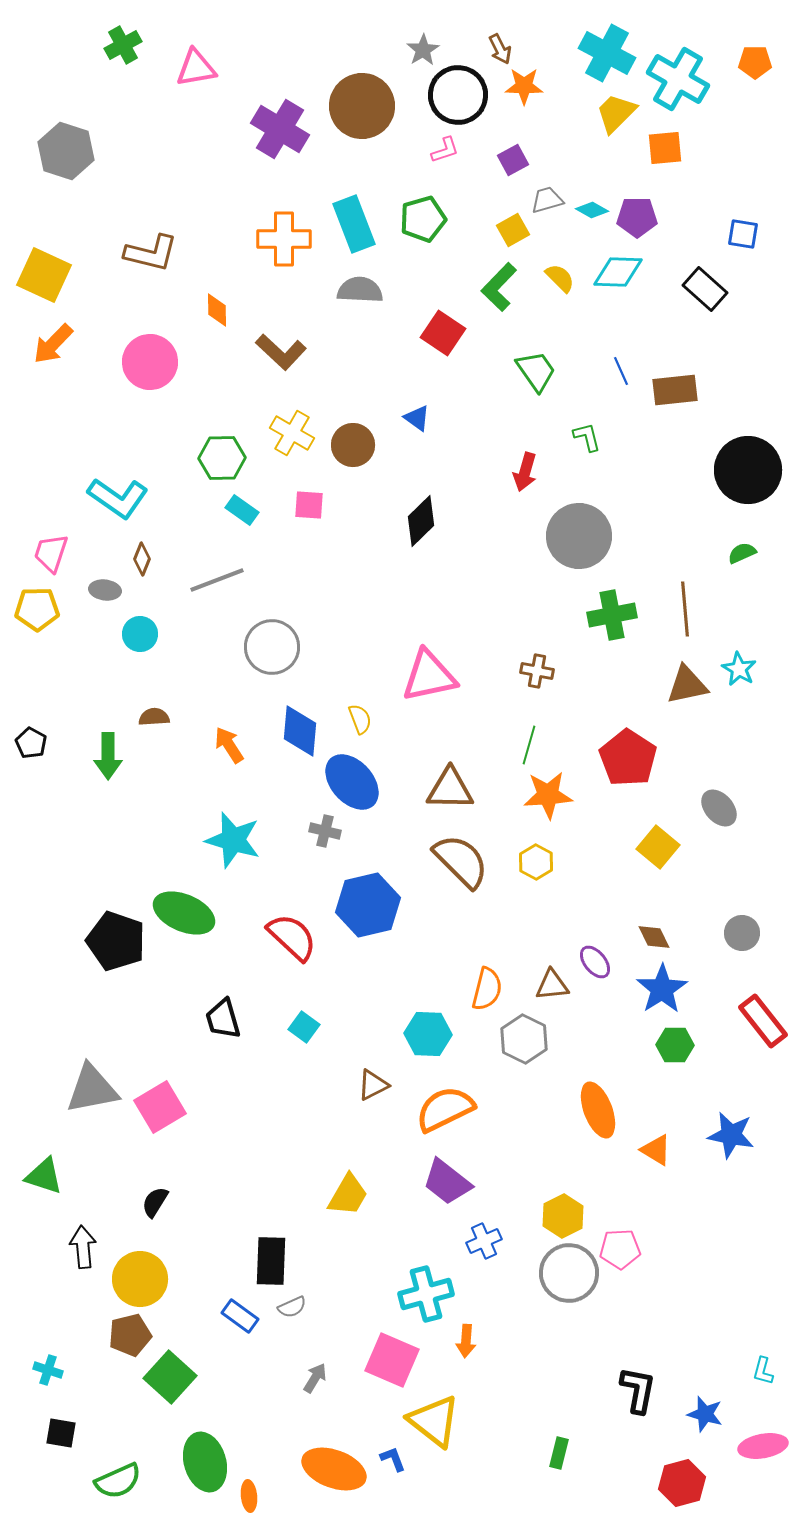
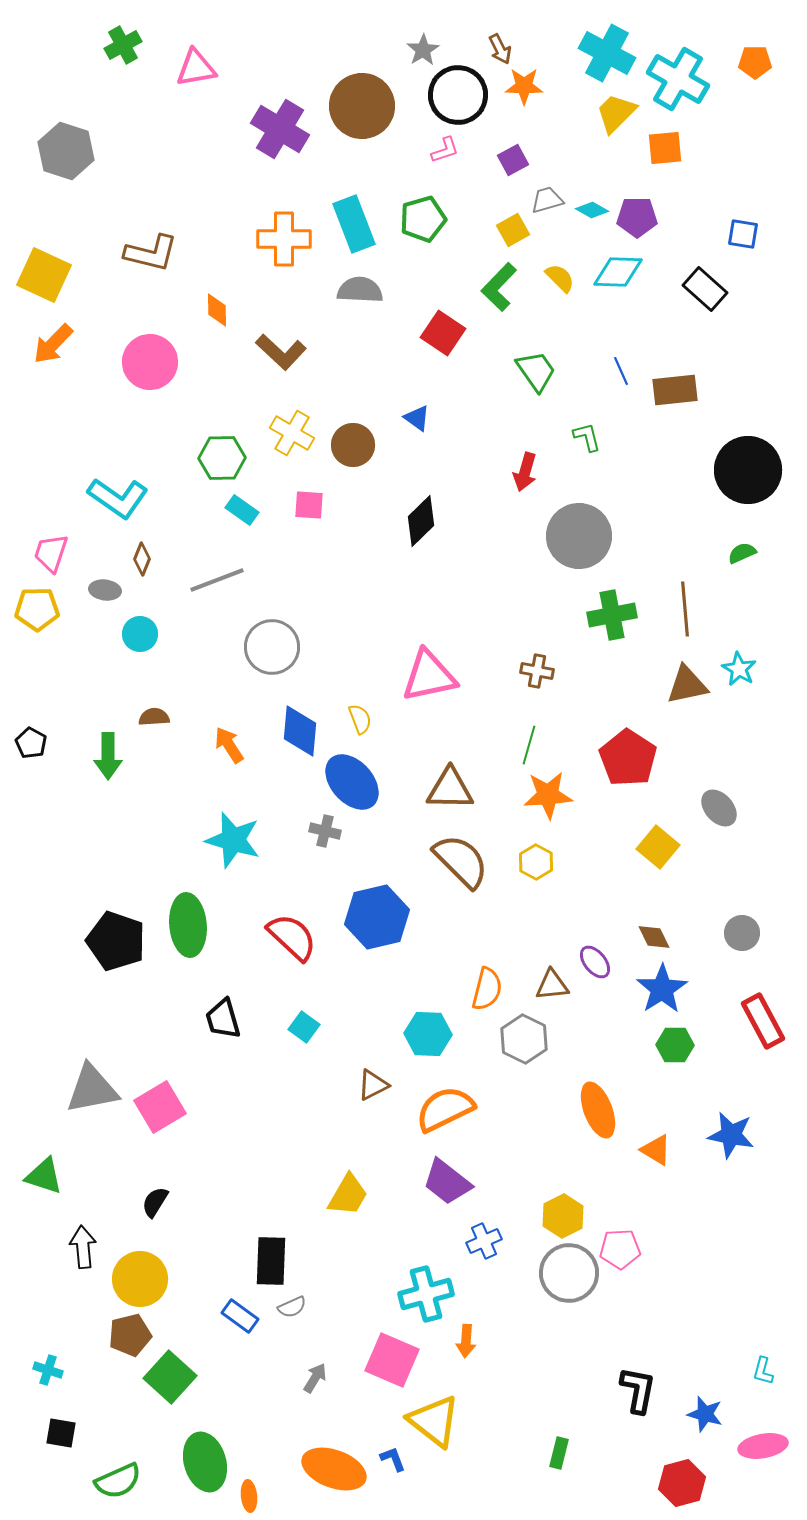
blue hexagon at (368, 905): moved 9 px right, 12 px down
green ellipse at (184, 913): moved 4 px right, 12 px down; rotated 62 degrees clockwise
red rectangle at (763, 1021): rotated 10 degrees clockwise
